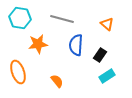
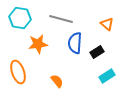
gray line: moved 1 px left
blue semicircle: moved 1 px left, 2 px up
black rectangle: moved 3 px left, 3 px up; rotated 24 degrees clockwise
